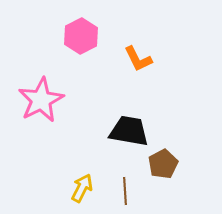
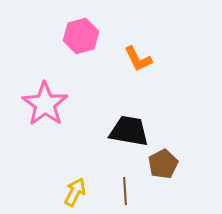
pink hexagon: rotated 12 degrees clockwise
pink star: moved 4 px right, 4 px down; rotated 9 degrees counterclockwise
yellow arrow: moved 7 px left, 4 px down
